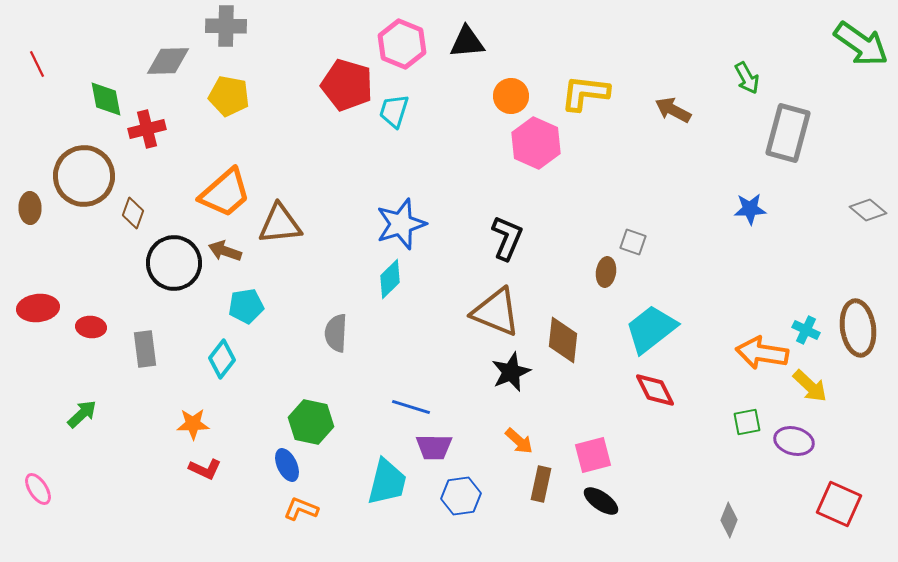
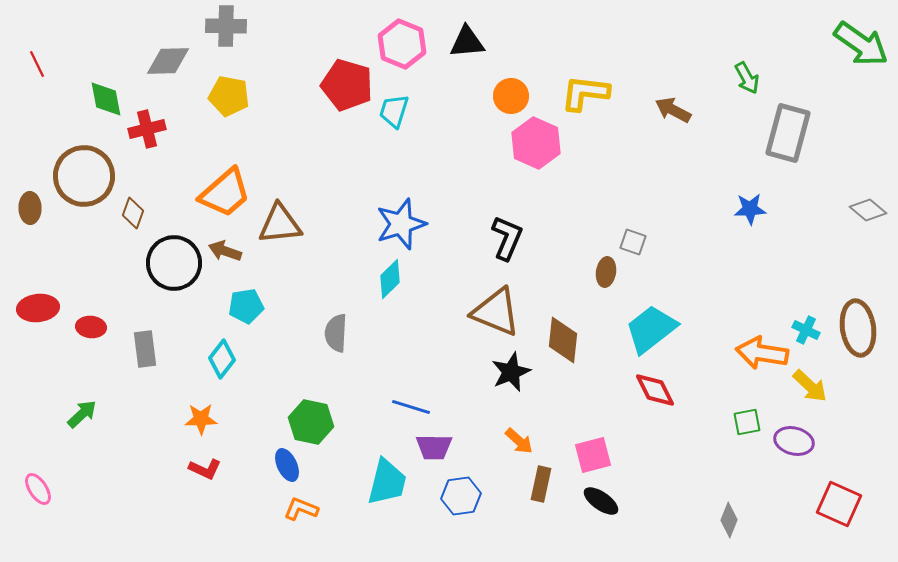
orange star at (193, 424): moved 8 px right, 5 px up
